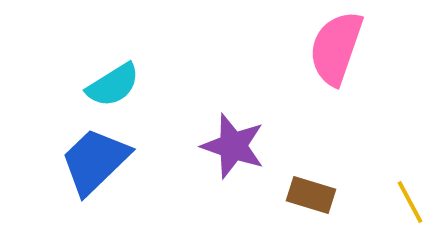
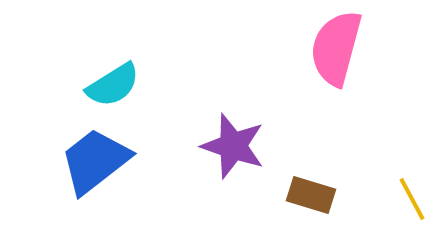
pink semicircle: rotated 4 degrees counterclockwise
blue trapezoid: rotated 6 degrees clockwise
yellow line: moved 2 px right, 3 px up
